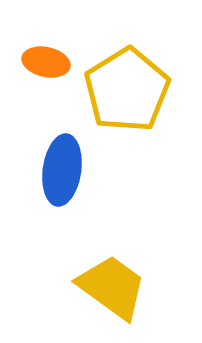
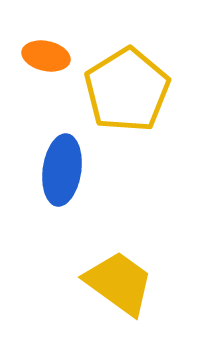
orange ellipse: moved 6 px up
yellow trapezoid: moved 7 px right, 4 px up
